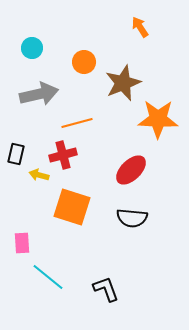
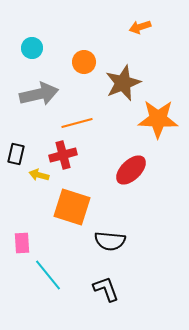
orange arrow: rotated 75 degrees counterclockwise
black semicircle: moved 22 px left, 23 px down
cyan line: moved 2 px up; rotated 12 degrees clockwise
